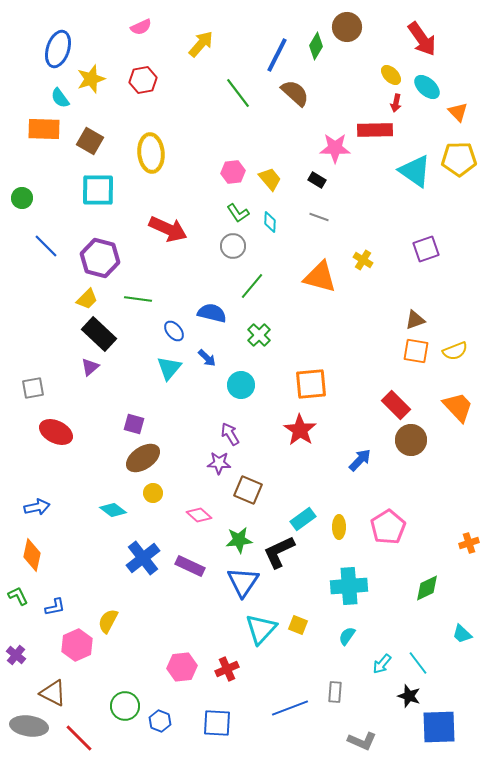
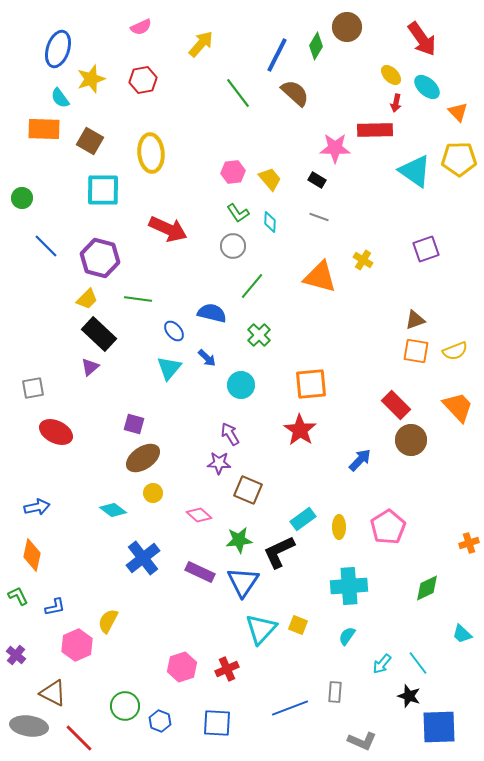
cyan square at (98, 190): moved 5 px right
purple rectangle at (190, 566): moved 10 px right, 6 px down
pink hexagon at (182, 667): rotated 12 degrees counterclockwise
